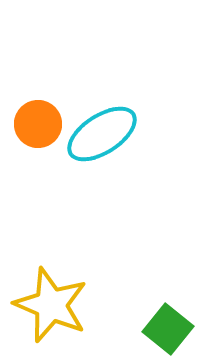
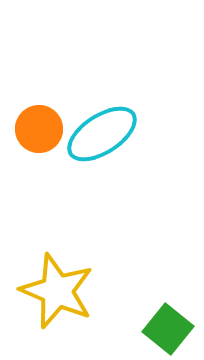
orange circle: moved 1 px right, 5 px down
yellow star: moved 6 px right, 14 px up
